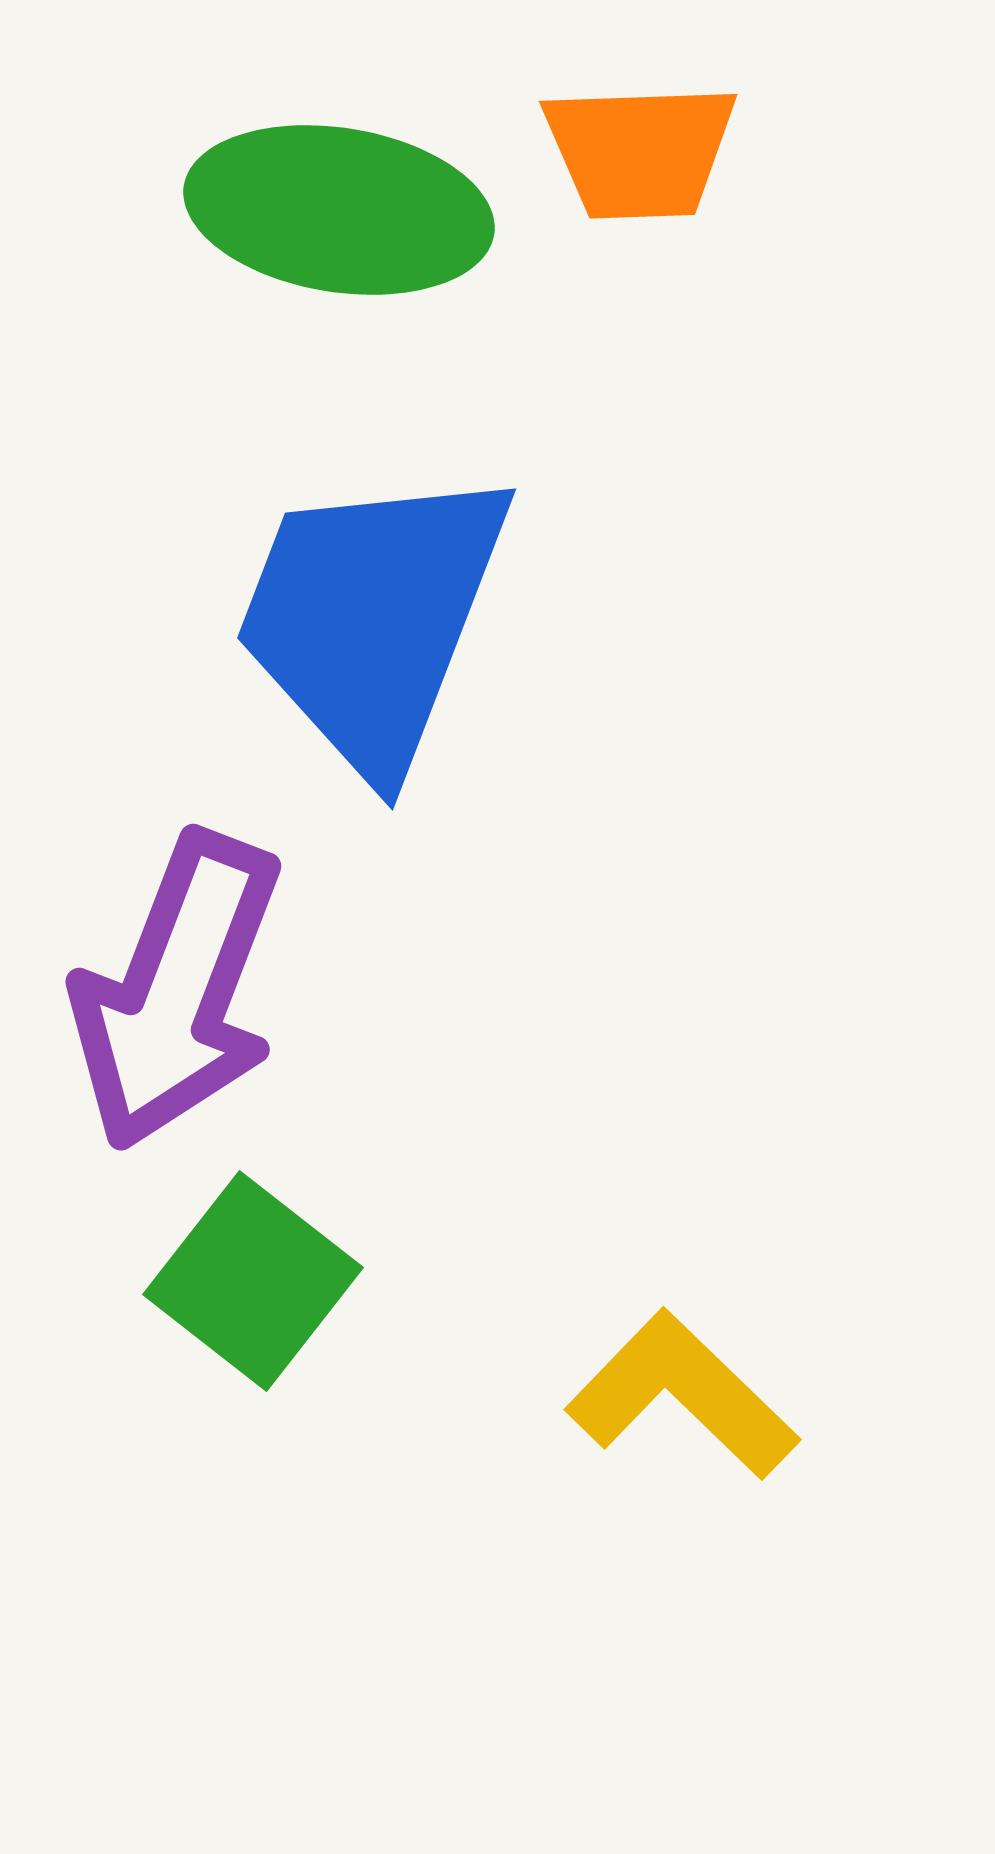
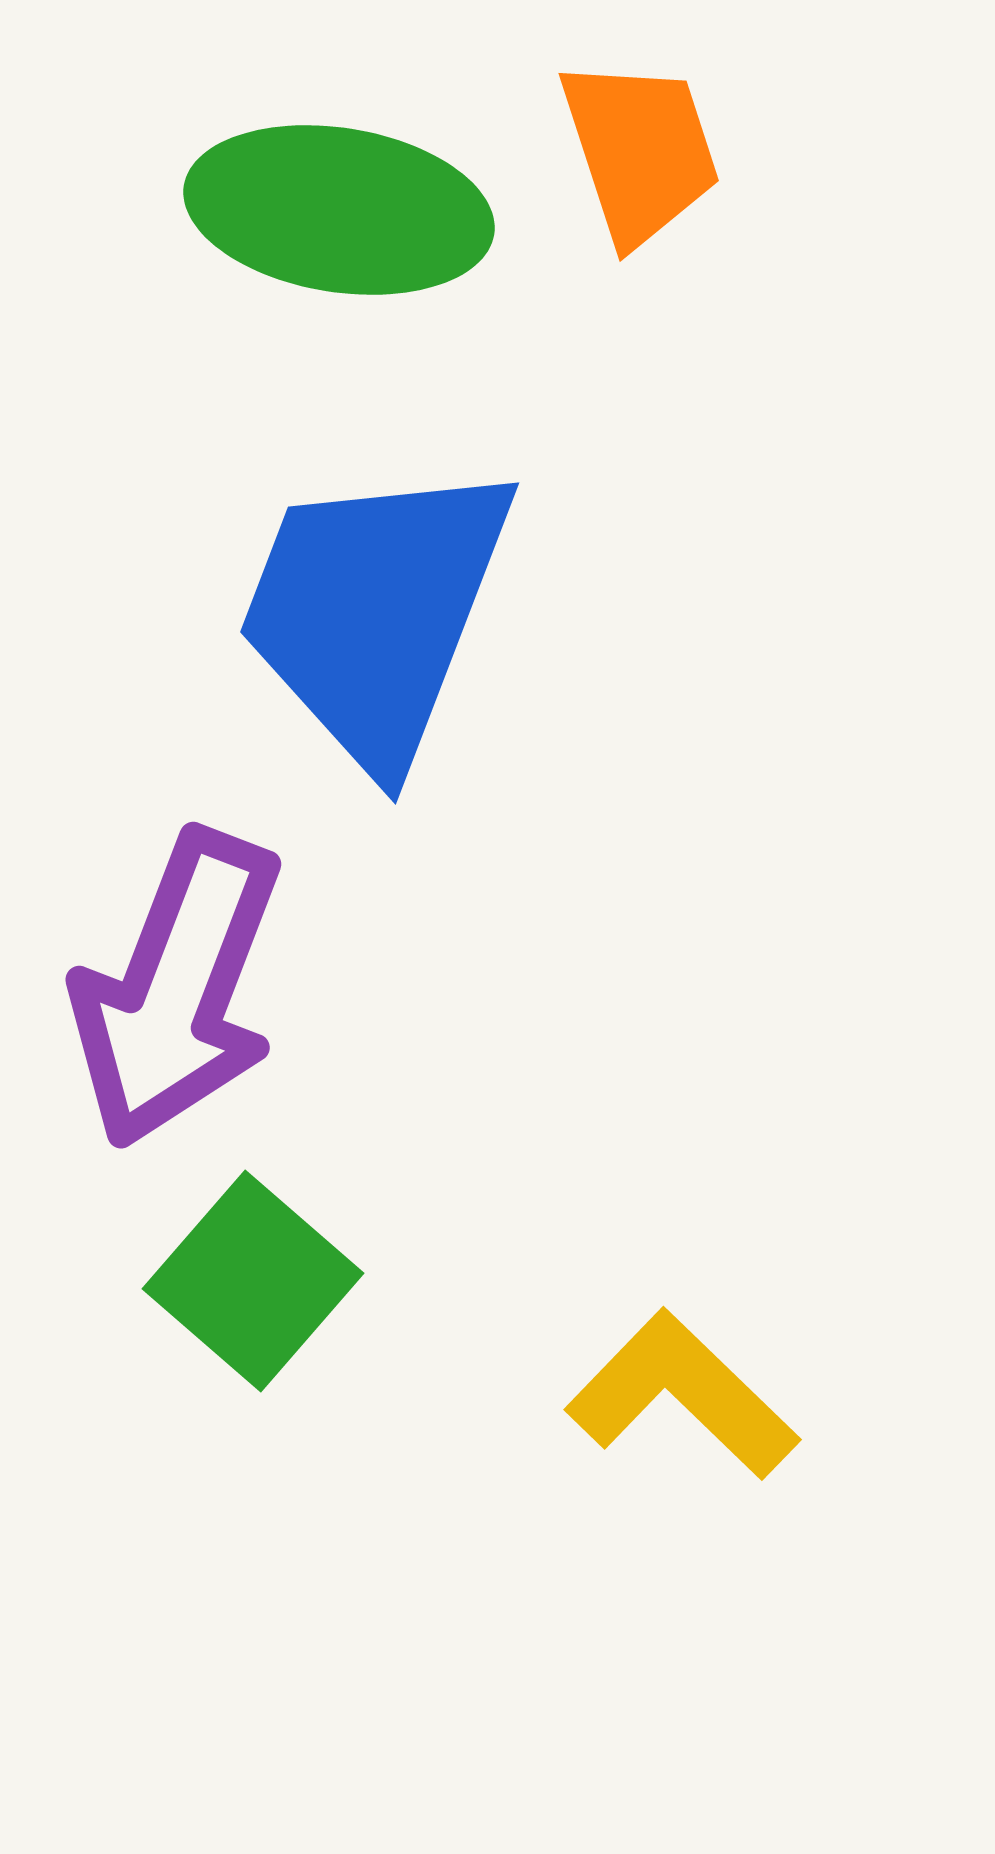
orange trapezoid: rotated 106 degrees counterclockwise
blue trapezoid: moved 3 px right, 6 px up
purple arrow: moved 2 px up
green square: rotated 3 degrees clockwise
